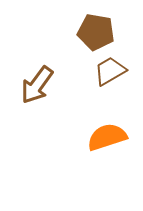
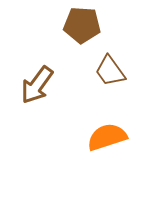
brown pentagon: moved 14 px left, 7 px up; rotated 6 degrees counterclockwise
brown trapezoid: rotated 96 degrees counterclockwise
